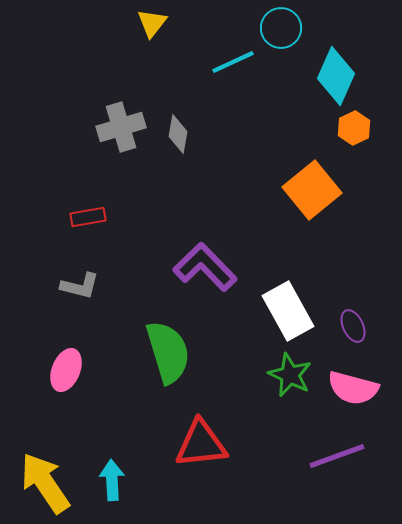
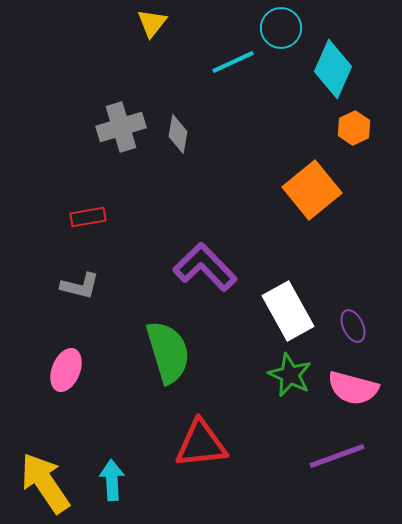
cyan diamond: moved 3 px left, 7 px up
